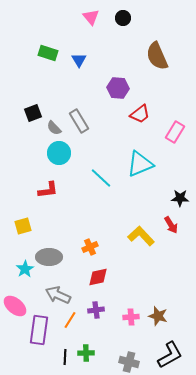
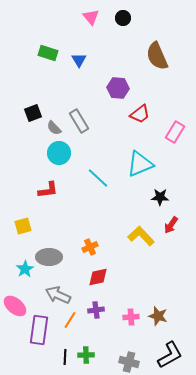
cyan line: moved 3 px left
black star: moved 20 px left, 1 px up
red arrow: rotated 66 degrees clockwise
green cross: moved 2 px down
